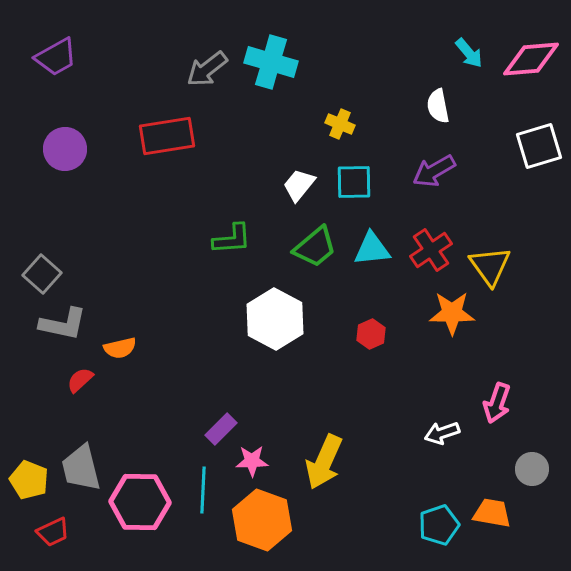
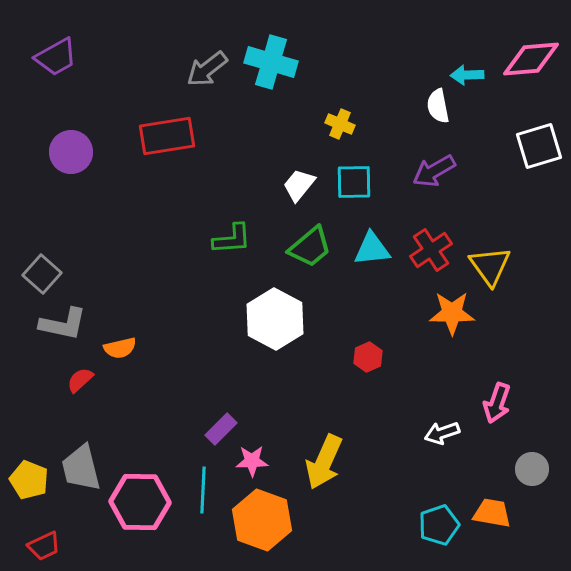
cyan arrow: moved 2 px left, 22 px down; rotated 128 degrees clockwise
purple circle: moved 6 px right, 3 px down
green trapezoid: moved 5 px left
red hexagon: moved 3 px left, 23 px down
red trapezoid: moved 9 px left, 14 px down
